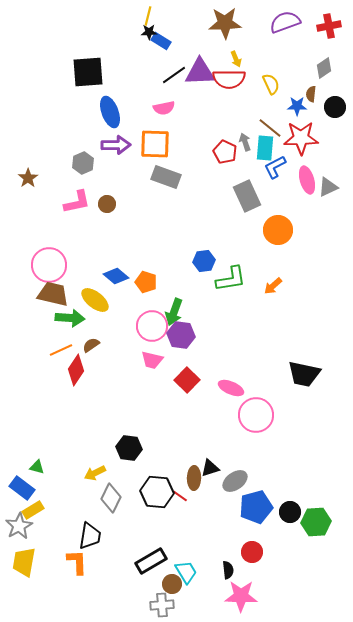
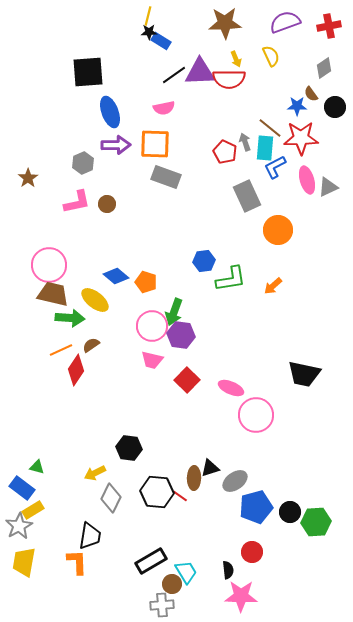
yellow semicircle at (271, 84): moved 28 px up
brown semicircle at (311, 94): rotated 42 degrees counterclockwise
